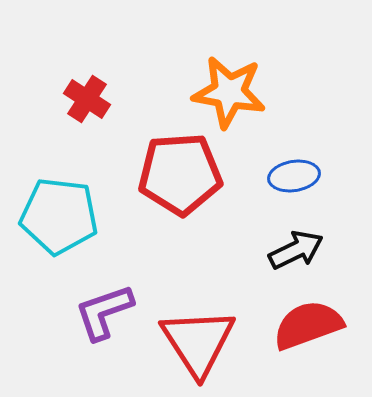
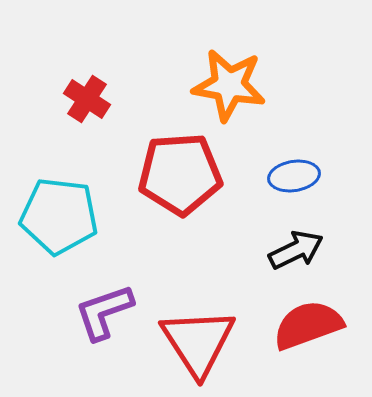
orange star: moved 7 px up
